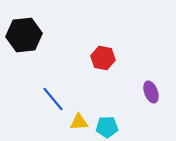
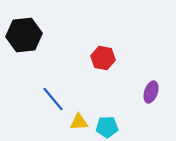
purple ellipse: rotated 40 degrees clockwise
